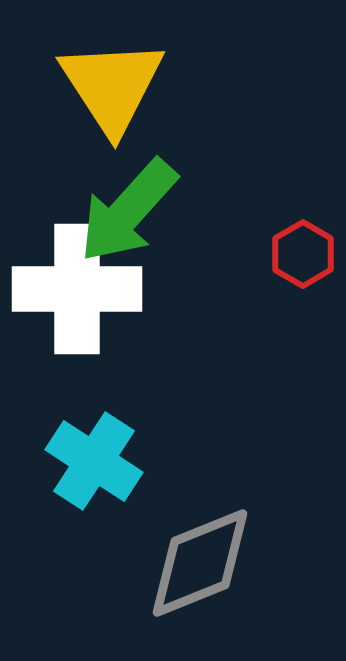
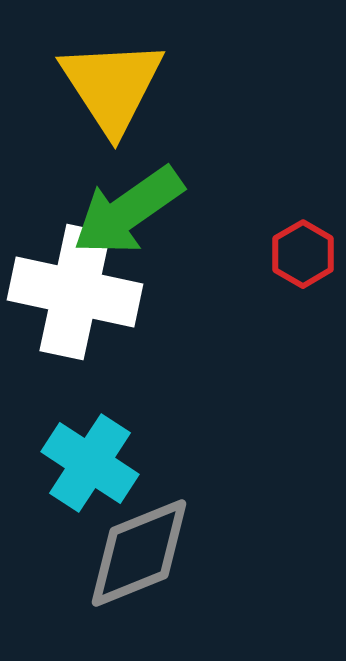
green arrow: rotated 13 degrees clockwise
white cross: moved 2 px left, 3 px down; rotated 12 degrees clockwise
cyan cross: moved 4 px left, 2 px down
gray diamond: moved 61 px left, 10 px up
